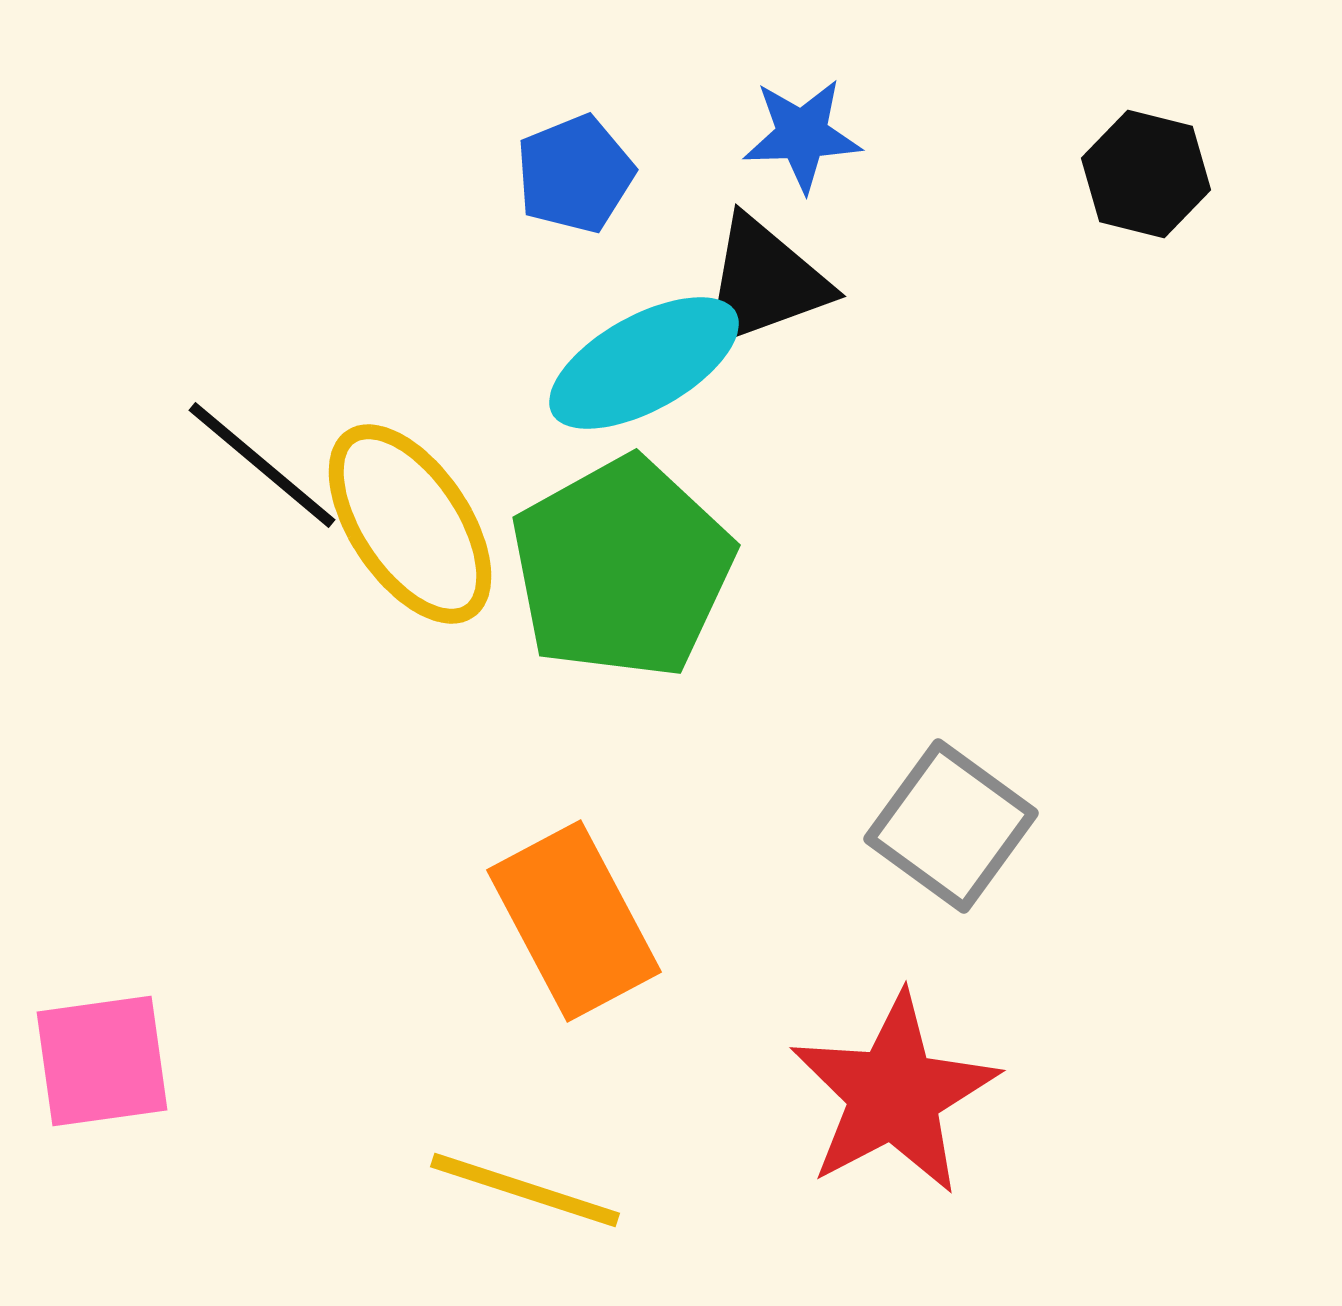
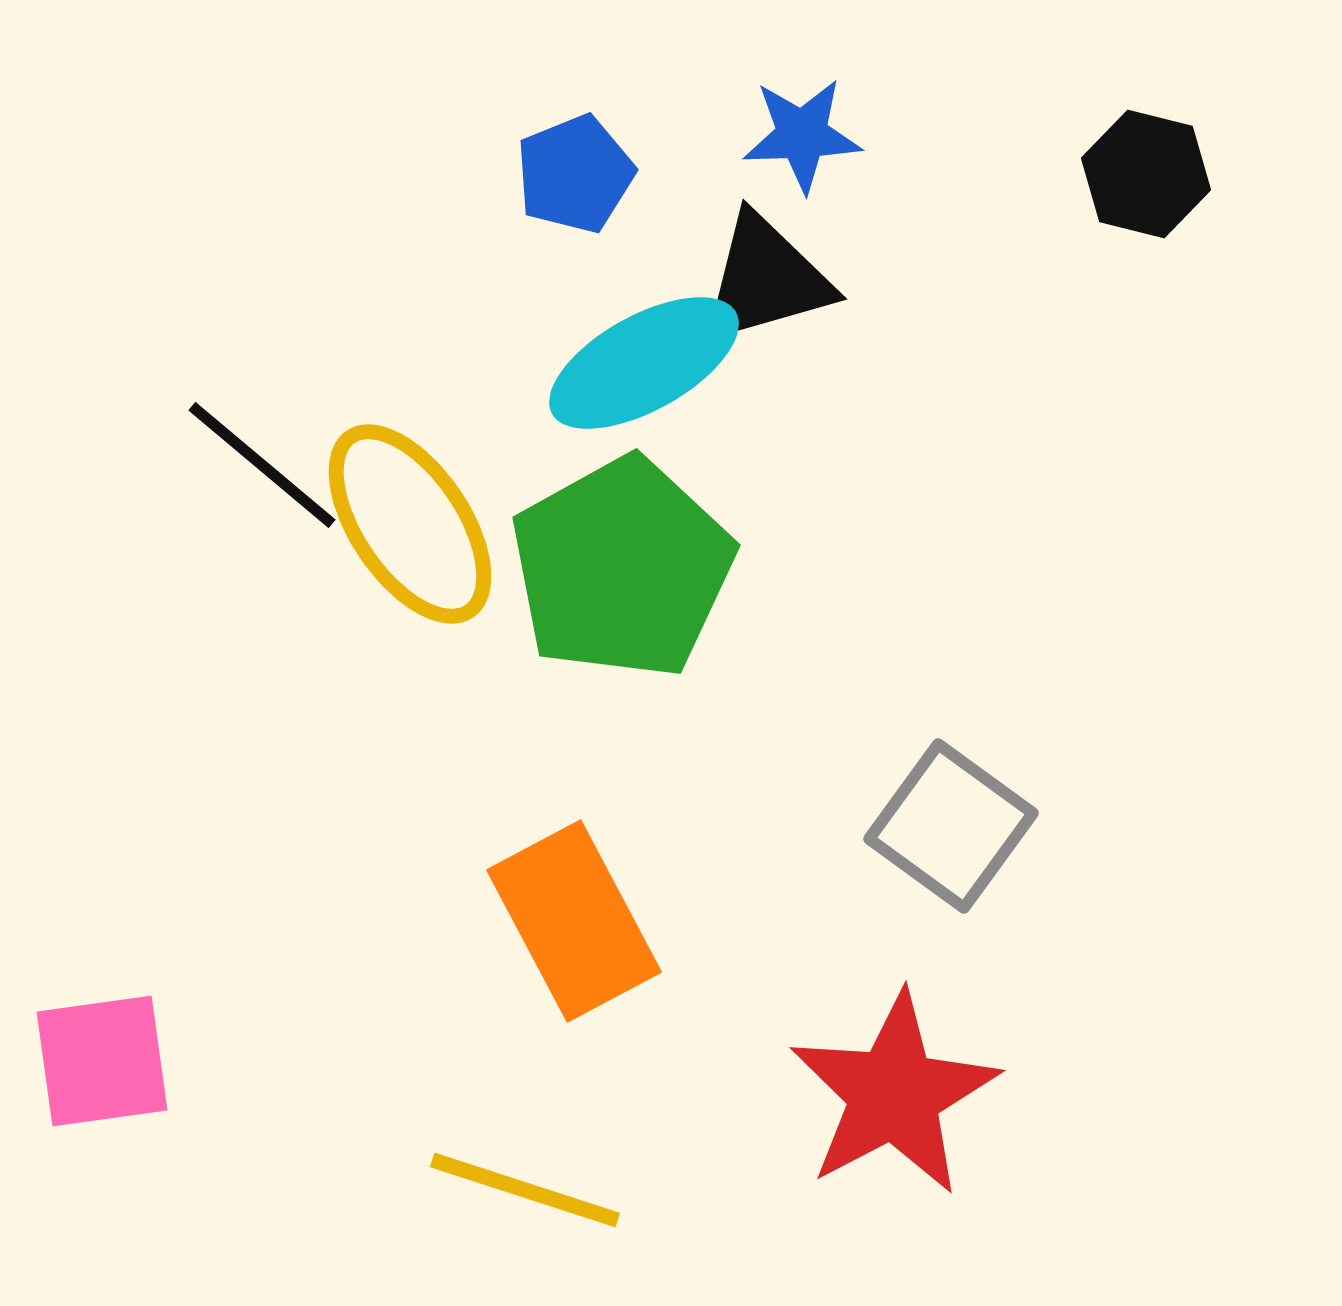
black triangle: moved 2 px right, 3 px up; rotated 4 degrees clockwise
